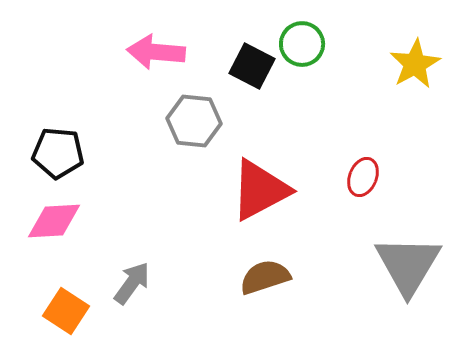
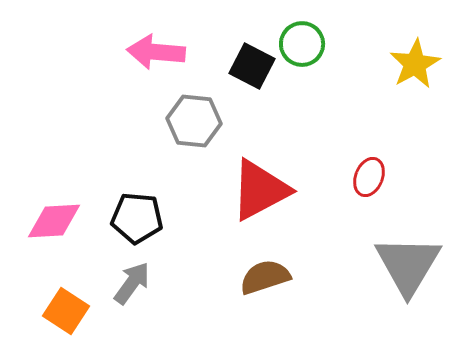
black pentagon: moved 79 px right, 65 px down
red ellipse: moved 6 px right
